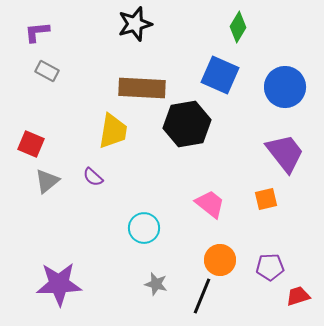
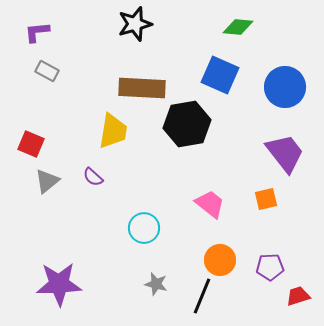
green diamond: rotated 64 degrees clockwise
